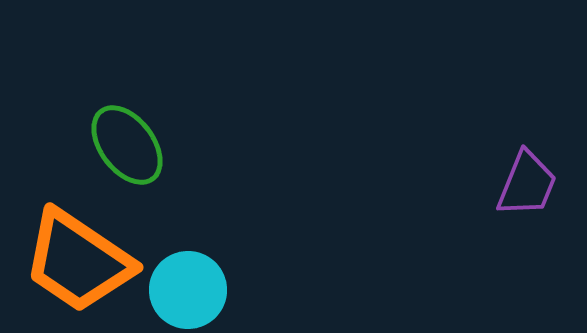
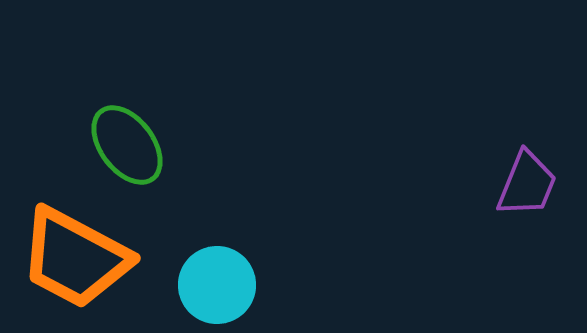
orange trapezoid: moved 3 px left, 3 px up; rotated 6 degrees counterclockwise
cyan circle: moved 29 px right, 5 px up
